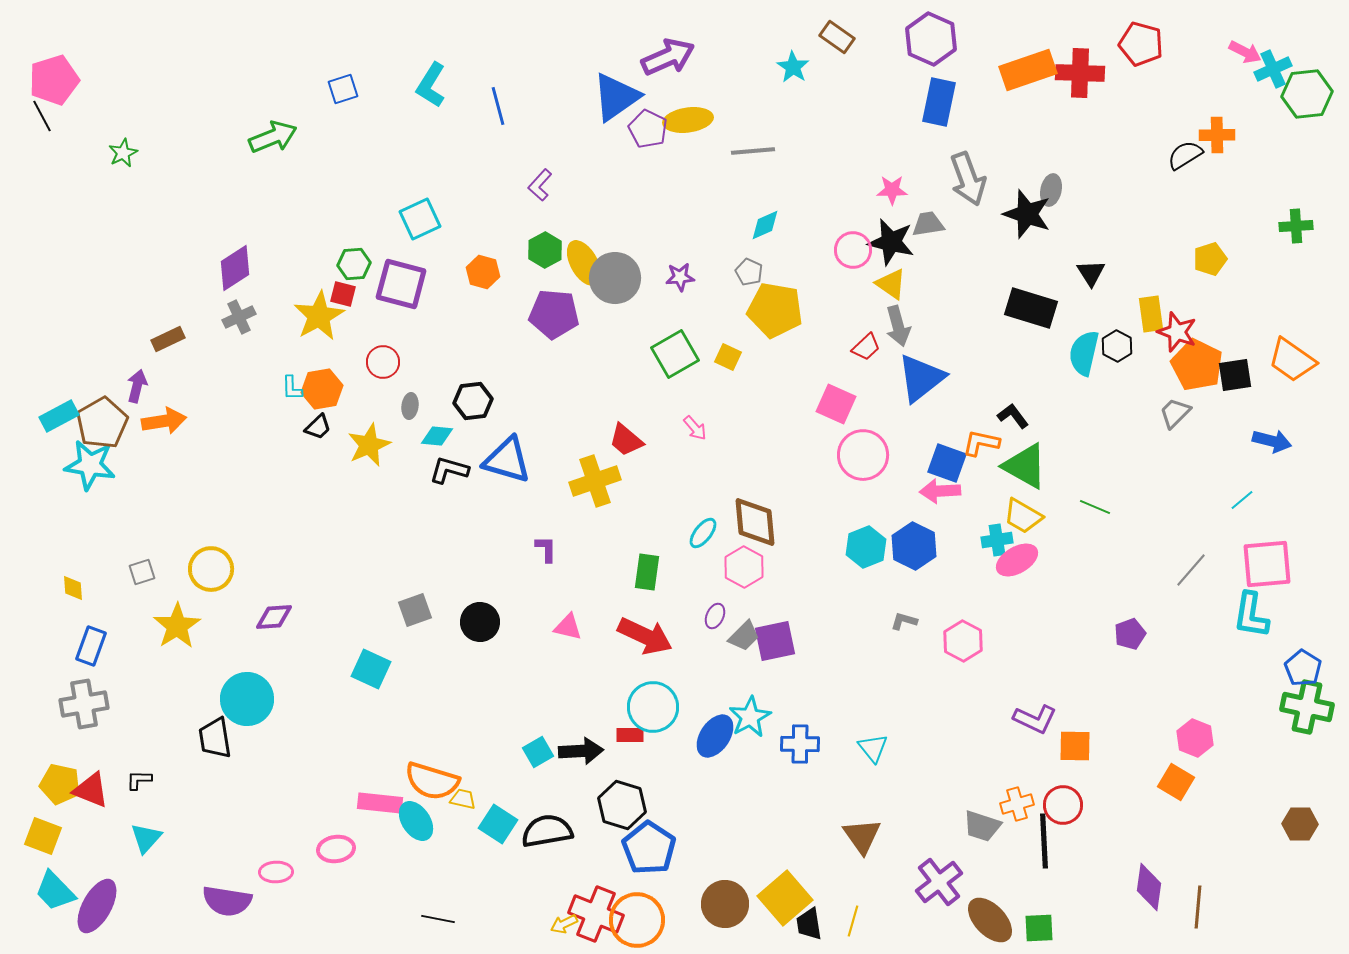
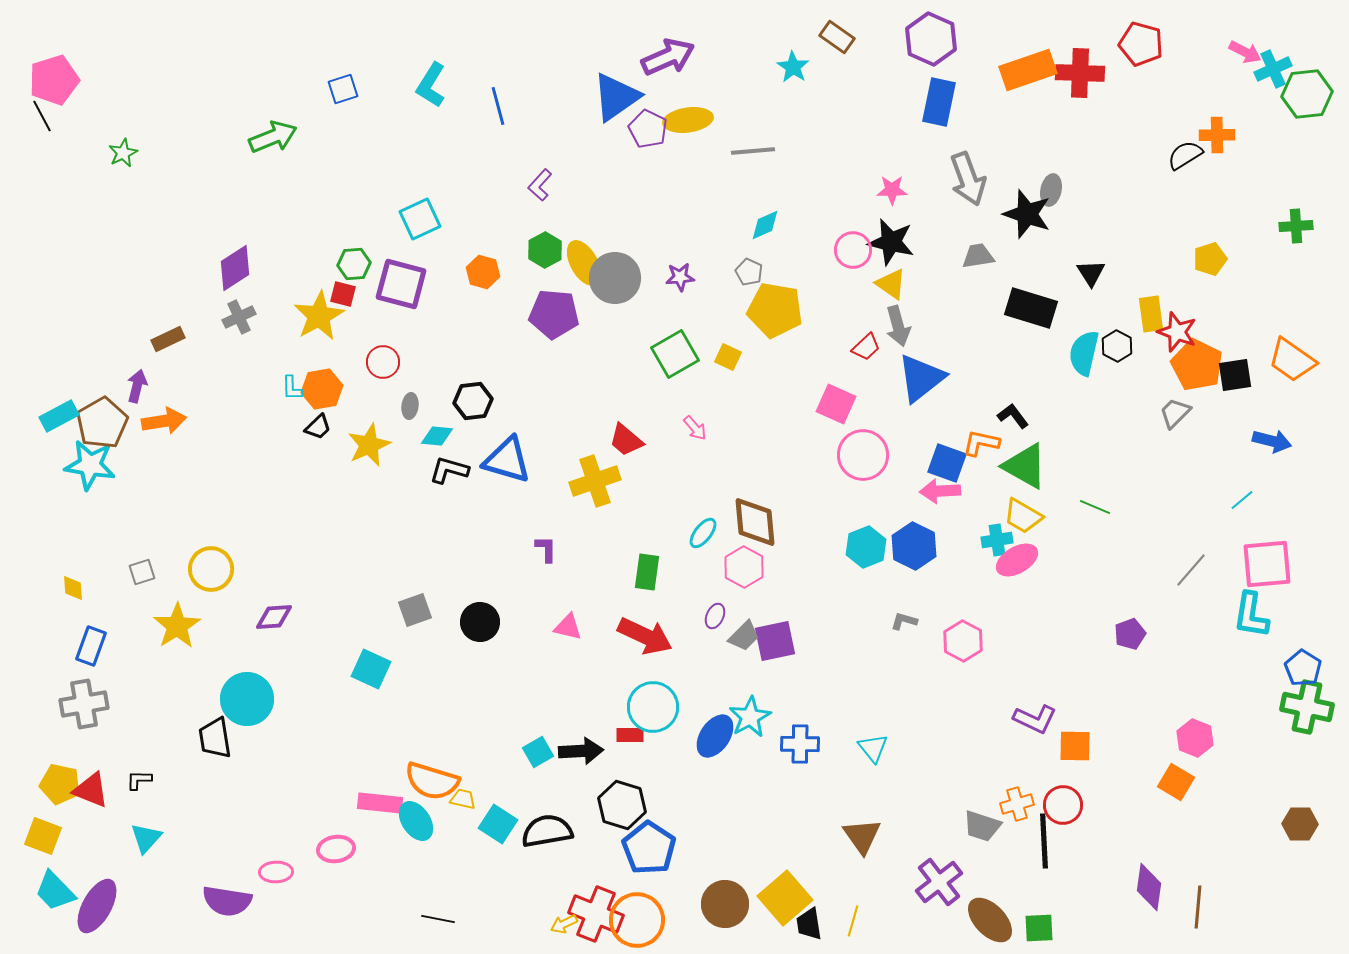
gray trapezoid at (928, 224): moved 50 px right, 32 px down
